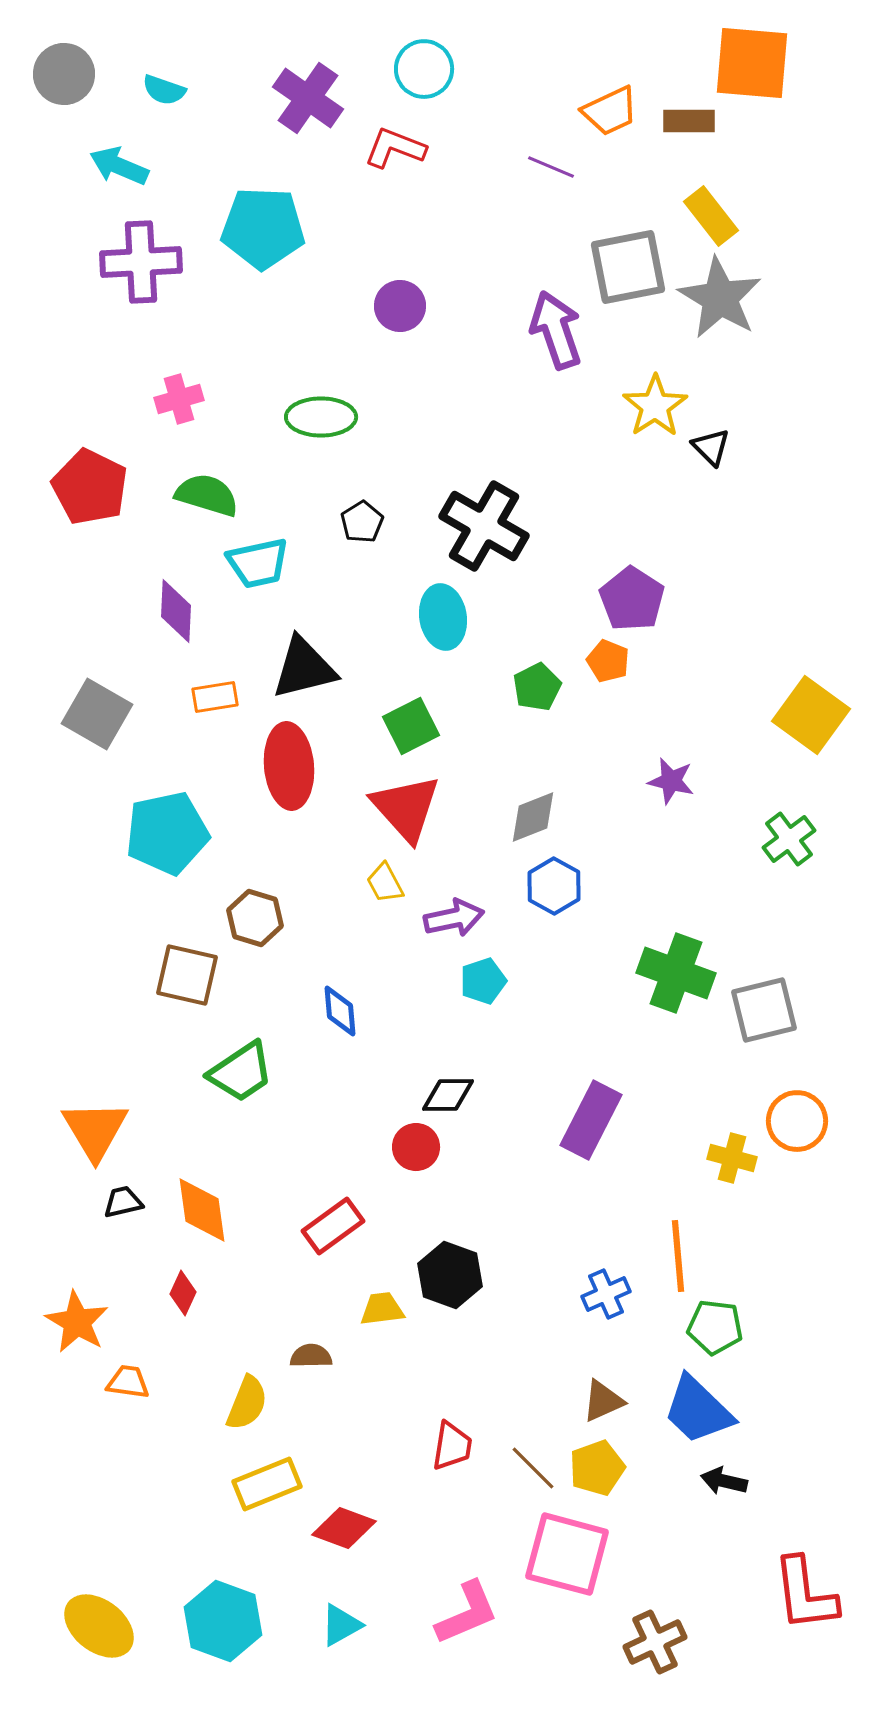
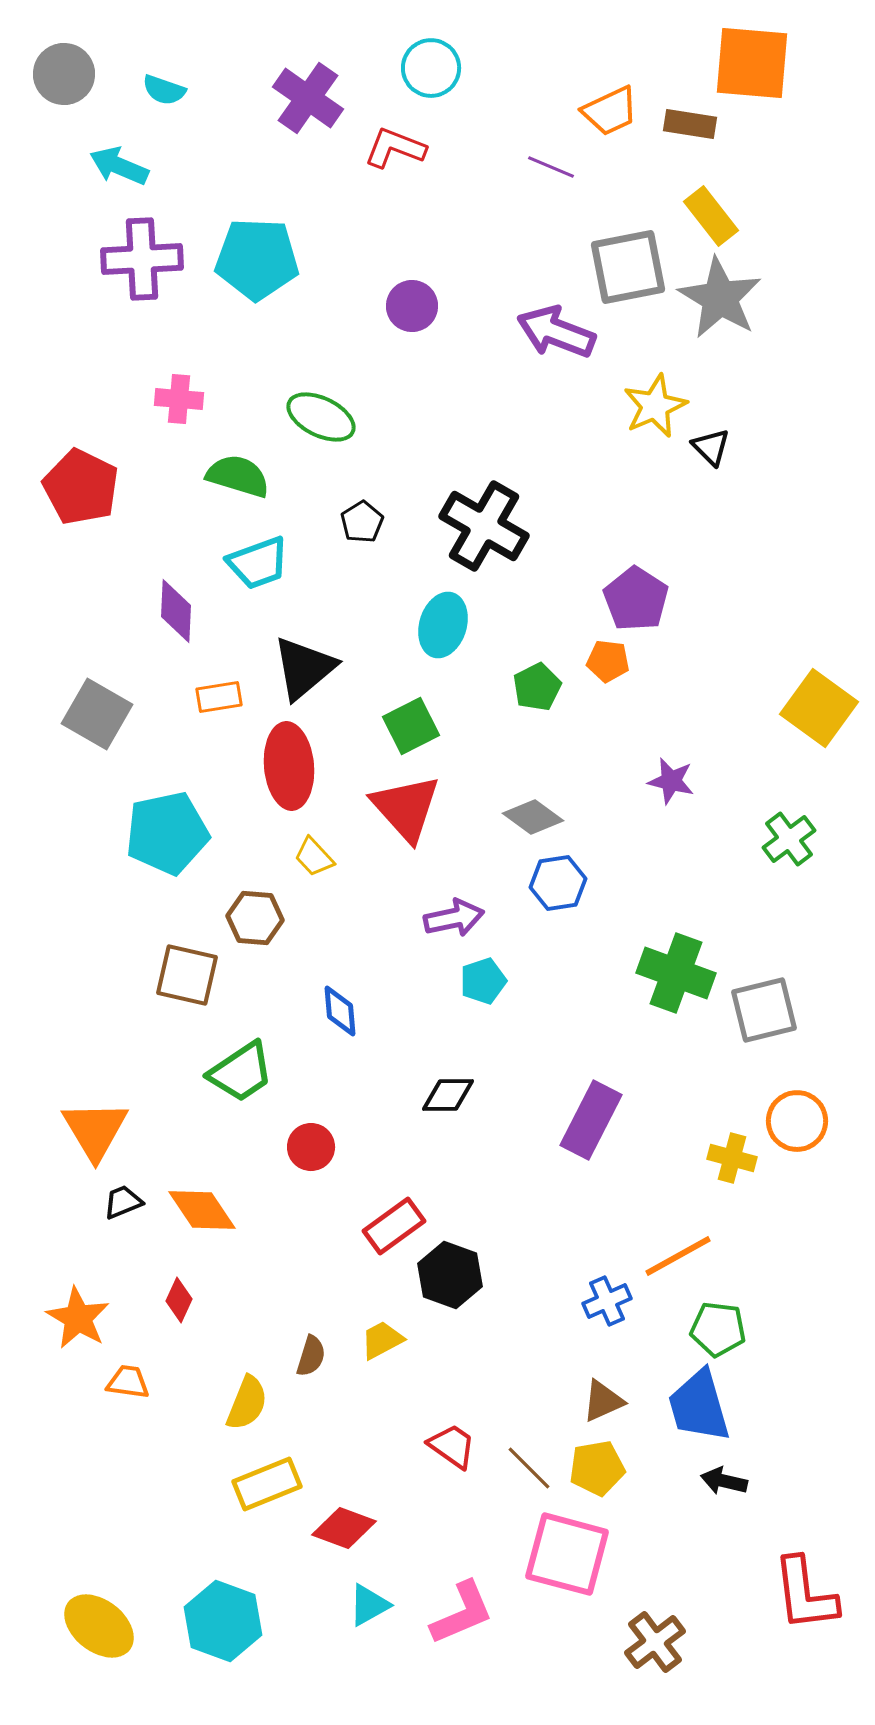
cyan circle at (424, 69): moved 7 px right, 1 px up
brown rectangle at (689, 121): moved 1 px right, 3 px down; rotated 9 degrees clockwise
cyan pentagon at (263, 228): moved 6 px left, 31 px down
purple cross at (141, 262): moved 1 px right, 3 px up
purple circle at (400, 306): moved 12 px right
purple arrow at (556, 330): moved 2 px down; rotated 50 degrees counterclockwise
pink cross at (179, 399): rotated 21 degrees clockwise
yellow star at (655, 406): rotated 10 degrees clockwise
green ellipse at (321, 417): rotated 26 degrees clockwise
red pentagon at (90, 487): moved 9 px left
green semicircle at (207, 495): moved 31 px right, 19 px up
cyan trapezoid at (258, 563): rotated 8 degrees counterclockwise
purple pentagon at (632, 599): moved 4 px right
cyan ellipse at (443, 617): moved 8 px down; rotated 26 degrees clockwise
orange pentagon at (608, 661): rotated 15 degrees counterclockwise
black triangle at (304, 668): rotated 26 degrees counterclockwise
orange rectangle at (215, 697): moved 4 px right
yellow square at (811, 715): moved 8 px right, 7 px up
gray diamond at (533, 817): rotated 58 degrees clockwise
yellow trapezoid at (385, 883): moved 71 px left, 26 px up; rotated 15 degrees counterclockwise
blue hexagon at (554, 886): moved 4 px right, 3 px up; rotated 22 degrees clockwise
brown hexagon at (255, 918): rotated 12 degrees counterclockwise
red circle at (416, 1147): moved 105 px left
black trapezoid at (123, 1202): rotated 9 degrees counterclockwise
orange diamond at (202, 1210): rotated 26 degrees counterclockwise
red rectangle at (333, 1226): moved 61 px right
orange line at (678, 1256): rotated 66 degrees clockwise
red diamond at (183, 1293): moved 4 px left, 7 px down
blue cross at (606, 1294): moved 1 px right, 7 px down
yellow trapezoid at (382, 1309): moved 31 px down; rotated 21 degrees counterclockwise
orange star at (77, 1322): moved 1 px right, 4 px up
green pentagon at (715, 1327): moved 3 px right, 2 px down
brown semicircle at (311, 1356): rotated 108 degrees clockwise
blue trapezoid at (698, 1410): moved 1 px right, 4 px up; rotated 30 degrees clockwise
red trapezoid at (452, 1446): rotated 64 degrees counterclockwise
brown line at (533, 1468): moved 4 px left
yellow pentagon at (597, 1468): rotated 10 degrees clockwise
pink L-shape at (467, 1613): moved 5 px left
cyan triangle at (341, 1625): moved 28 px right, 20 px up
brown cross at (655, 1642): rotated 12 degrees counterclockwise
